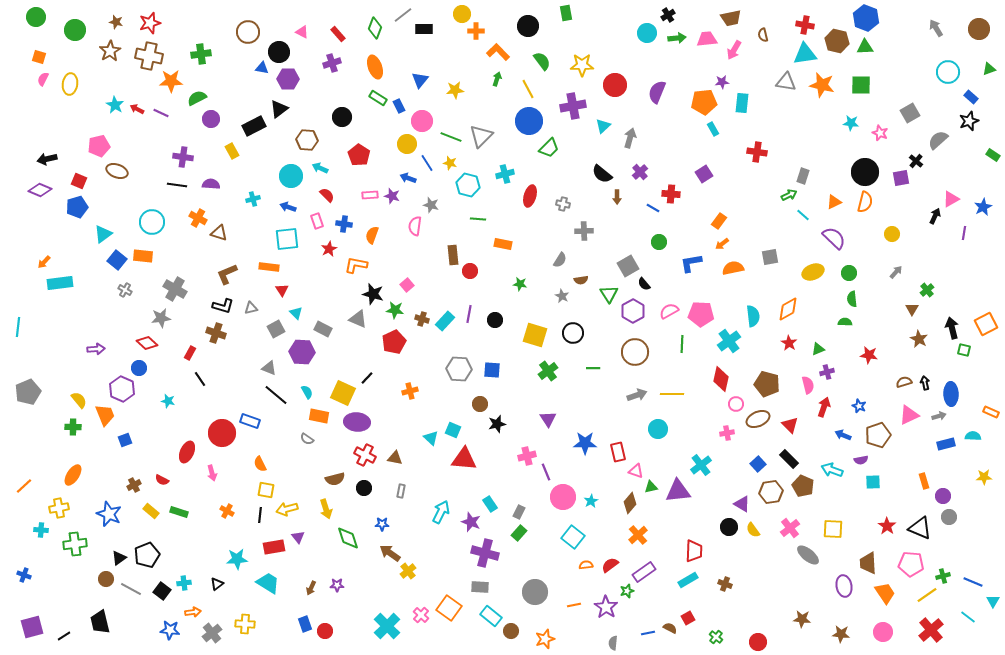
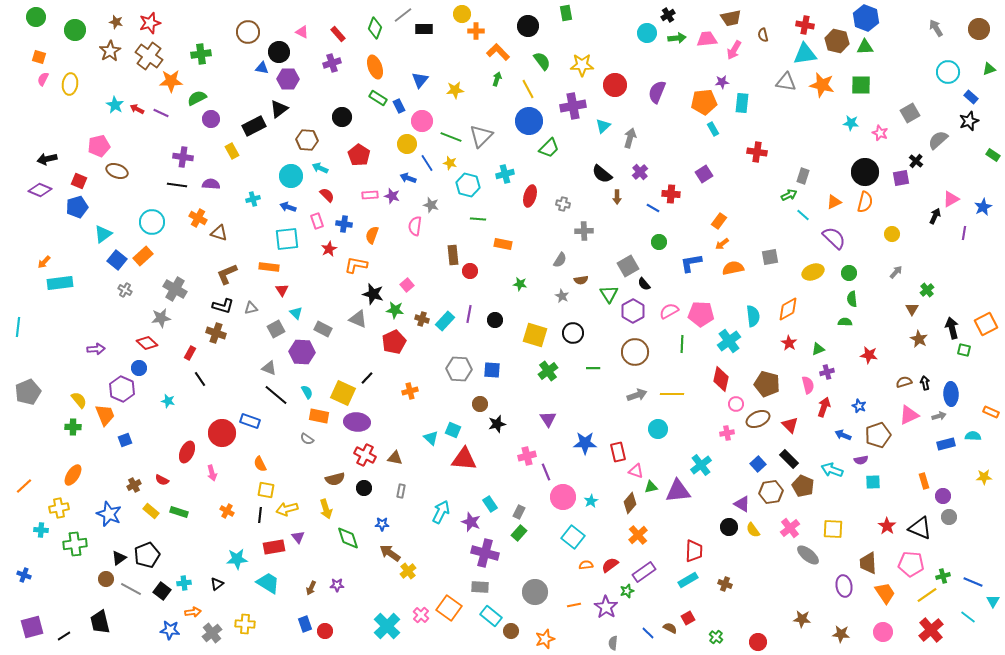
brown cross at (149, 56): rotated 24 degrees clockwise
orange rectangle at (143, 256): rotated 48 degrees counterclockwise
blue line at (648, 633): rotated 56 degrees clockwise
